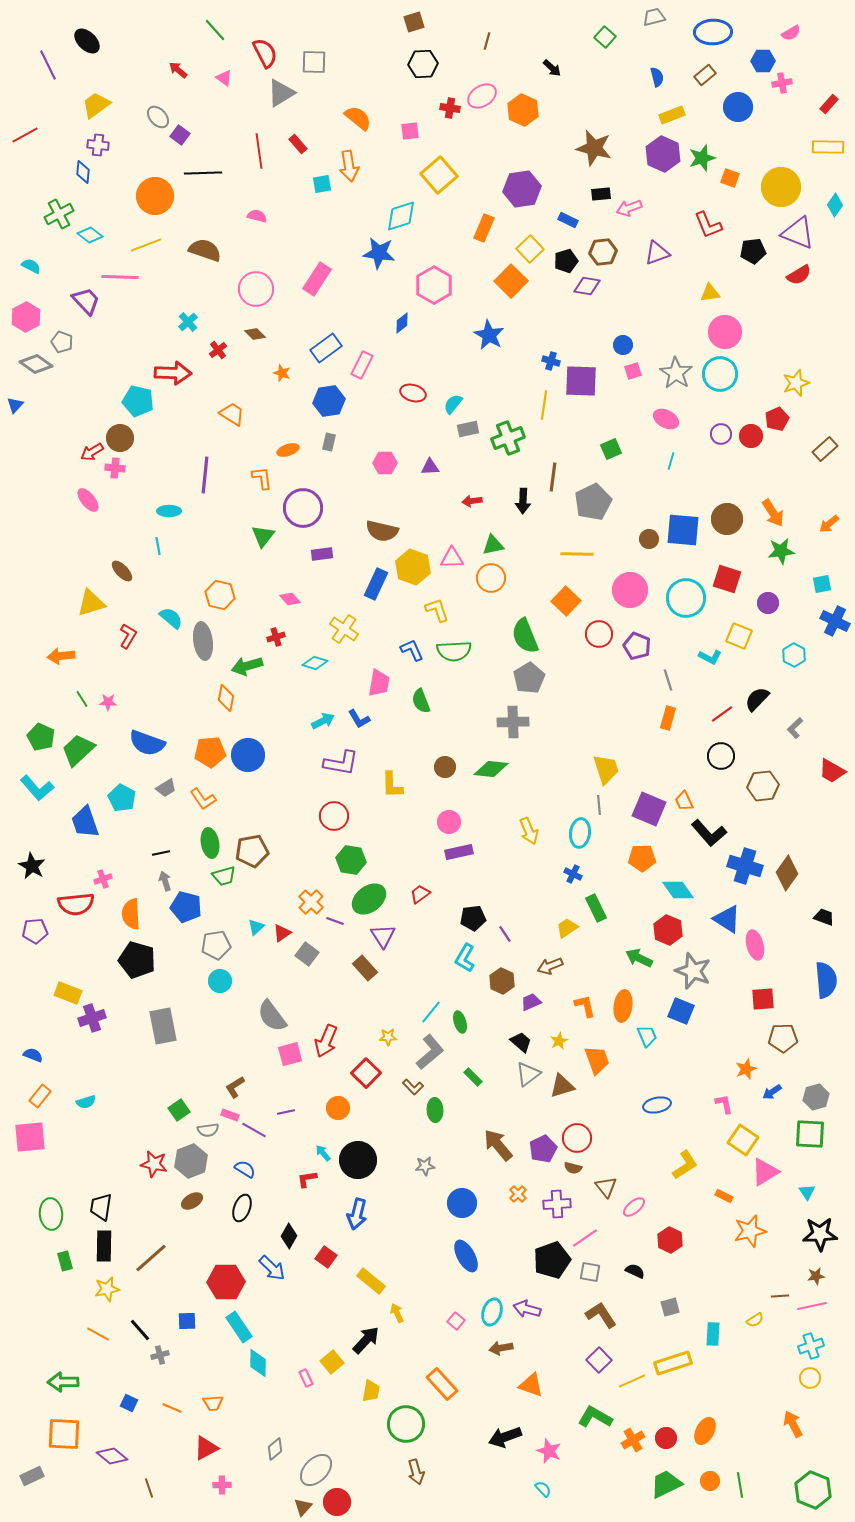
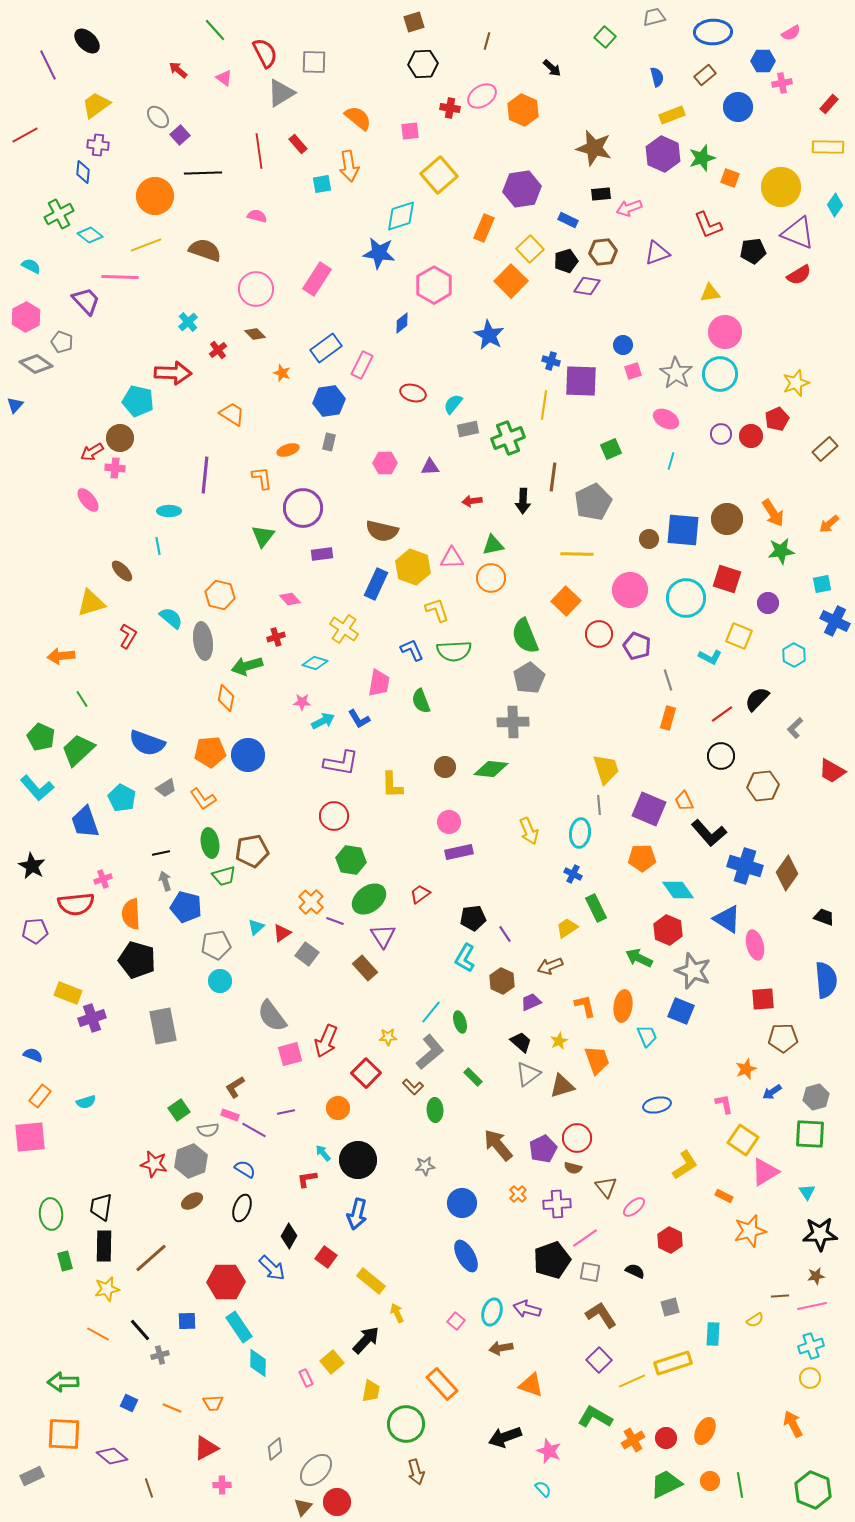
purple square at (180, 135): rotated 12 degrees clockwise
pink star at (108, 702): moved 194 px right
